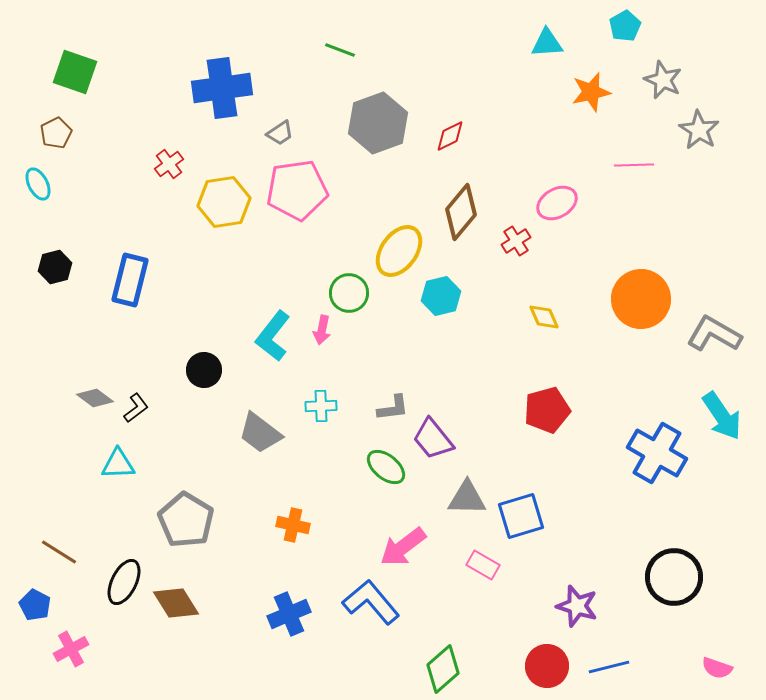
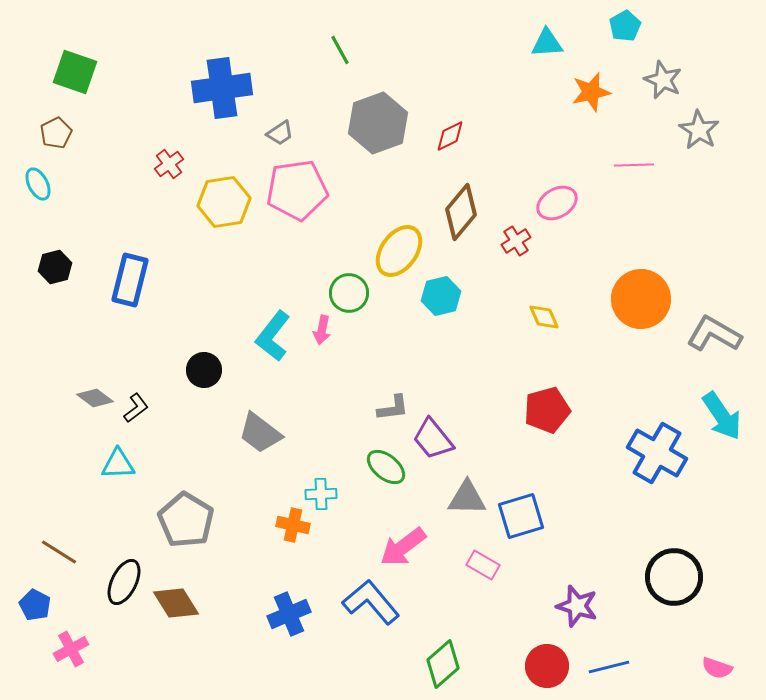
green line at (340, 50): rotated 40 degrees clockwise
cyan cross at (321, 406): moved 88 px down
green diamond at (443, 669): moved 5 px up
